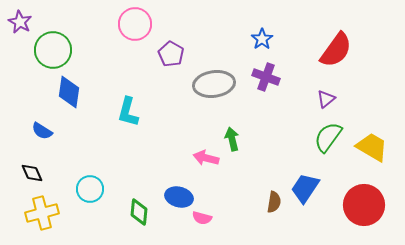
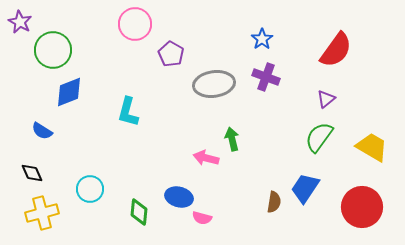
blue diamond: rotated 60 degrees clockwise
green semicircle: moved 9 px left
red circle: moved 2 px left, 2 px down
